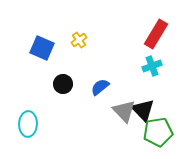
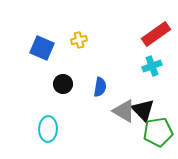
red rectangle: rotated 24 degrees clockwise
yellow cross: rotated 21 degrees clockwise
blue semicircle: rotated 138 degrees clockwise
gray triangle: rotated 15 degrees counterclockwise
cyan ellipse: moved 20 px right, 5 px down
